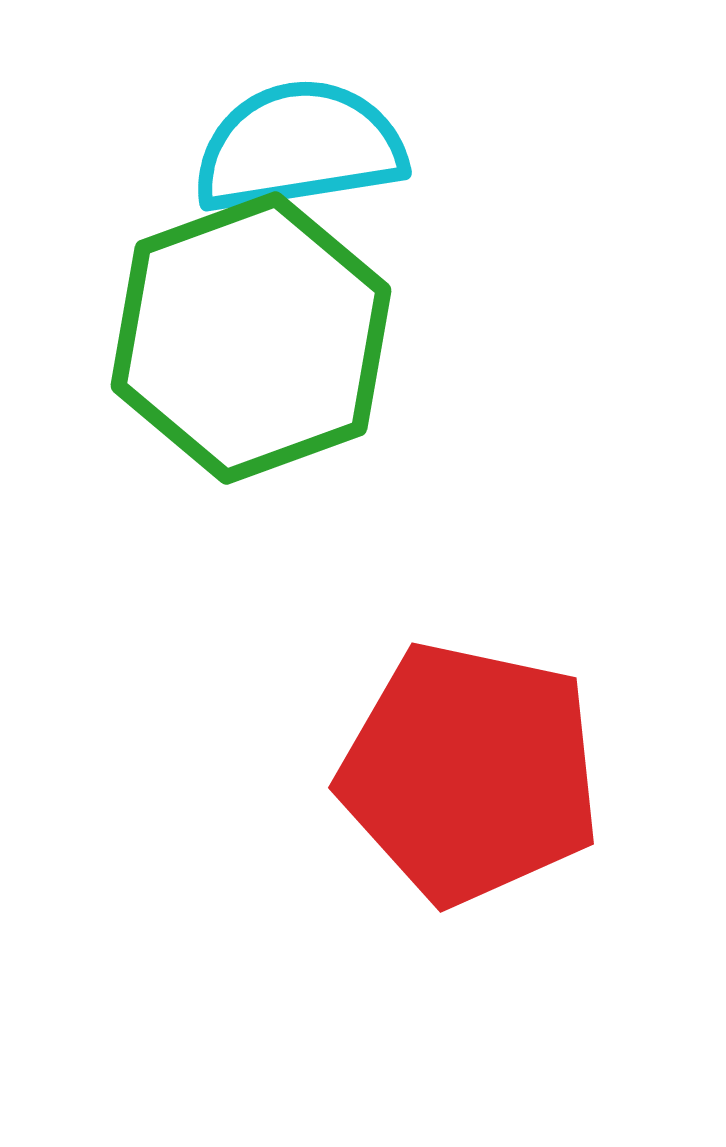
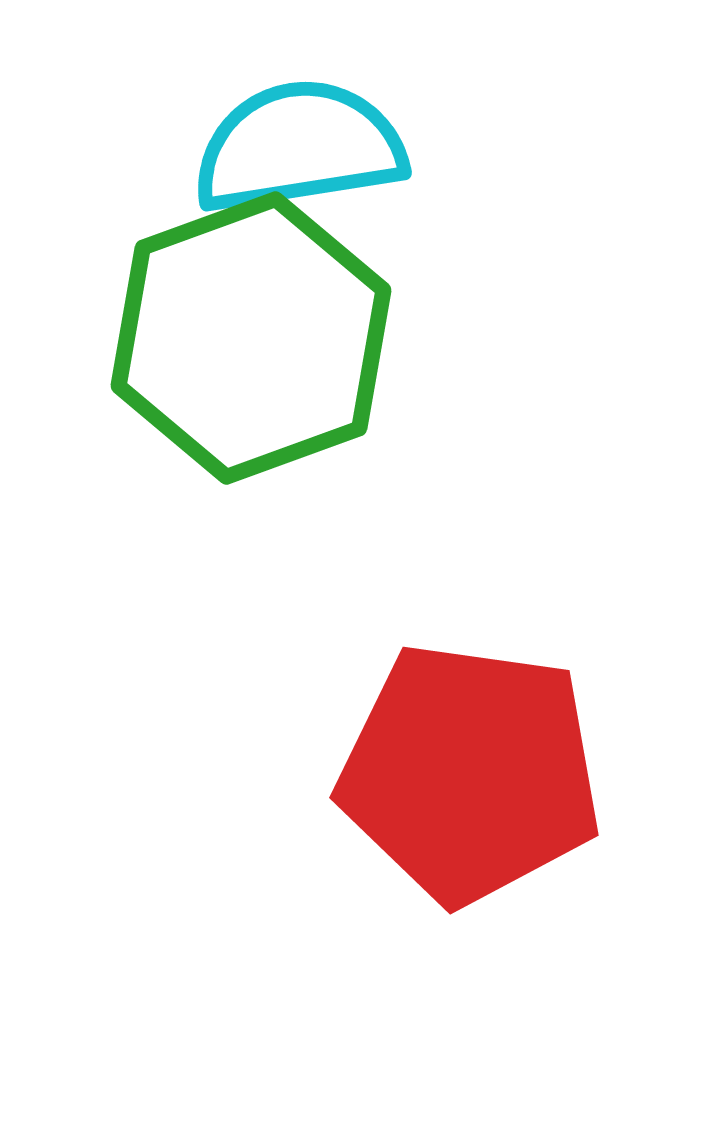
red pentagon: rotated 4 degrees counterclockwise
